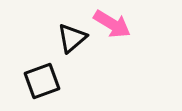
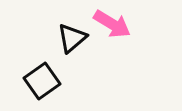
black square: rotated 15 degrees counterclockwise
